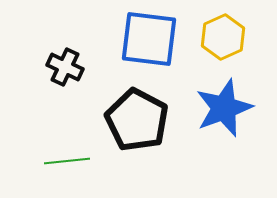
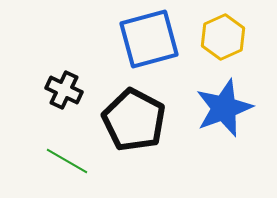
blue square: rotated 22 degrees counterclockwise
black cross: moved 1 px left, 23 px down
black pentagon: moved 3 px left
green line: rotated 36 degrees clockwise
